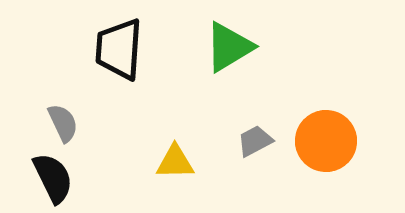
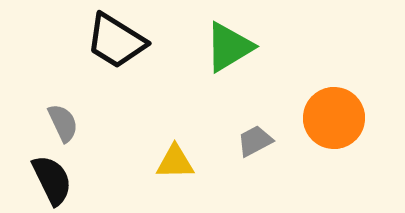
black trapezoid: moved 3 px left, 8 px up; rotated 62 degrees counterclockwise
orange circle: moved 8 px right, 23 px up
black semicircle: moved 1 px left, 2 px down
